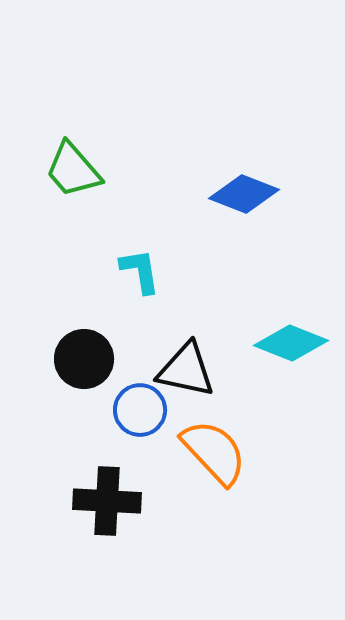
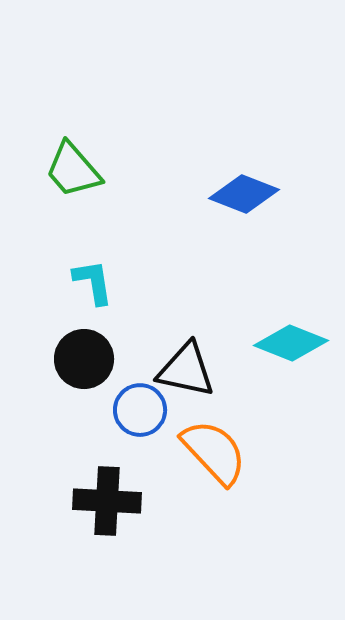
cyan L-shape: moved 47 px left, 11 px down
